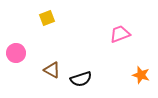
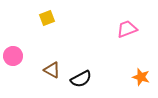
pink trapezoid: moved 7 px right, 5 px up
pink circle: moved 3 px left, 3 px down
orange star: moved 2 px down
black semicircle: rotated 10 degrees counterclockwise
